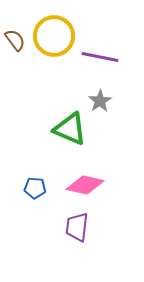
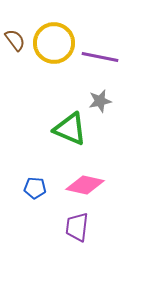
yellow circle: moved 7 px down
gray star: rotated 20 degrees clockwise
